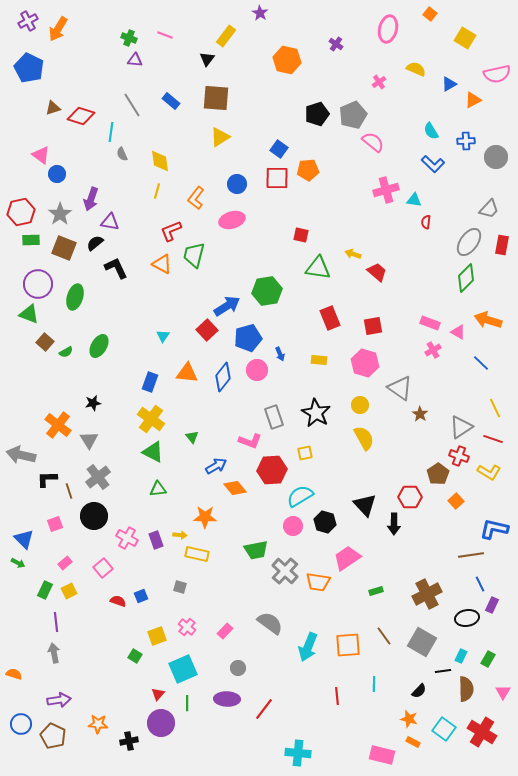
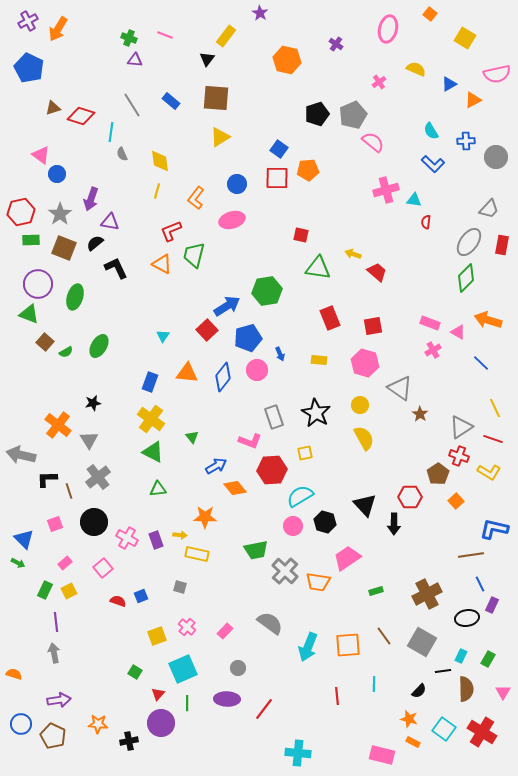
black circle at (94, 516): moved 6 px down
green square at (135, 656): moved 16 px down
